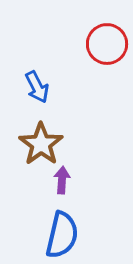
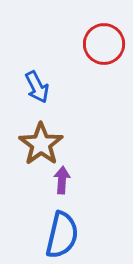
red circle: moved 3 px left
